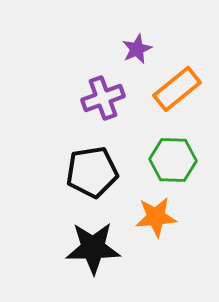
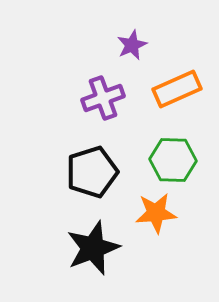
purple star: moved 5 px left, 4 px up
orange rectangle: rotated 15 degrees clockwise
black pentagon: rotated 9 degrees counterclockwise
orange star: moved 4 px up
black star: rotated 20 degrees counterclockwise
